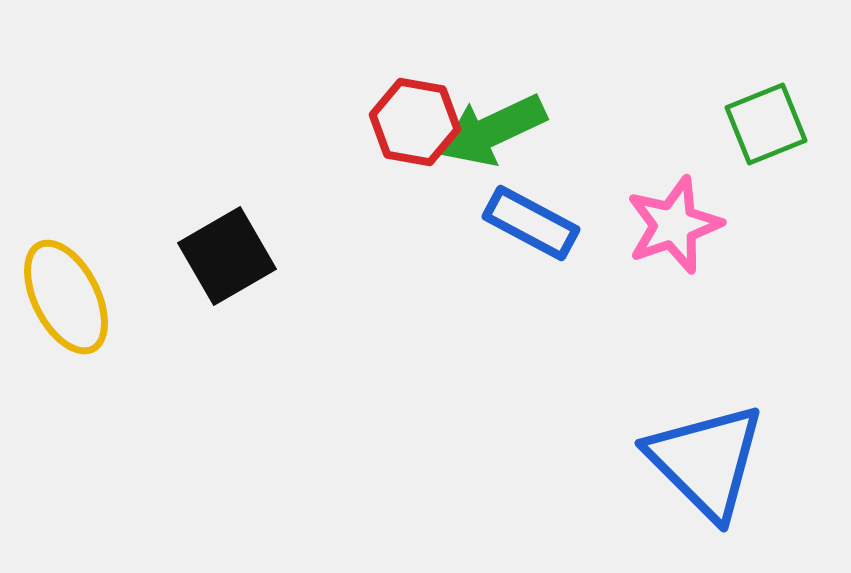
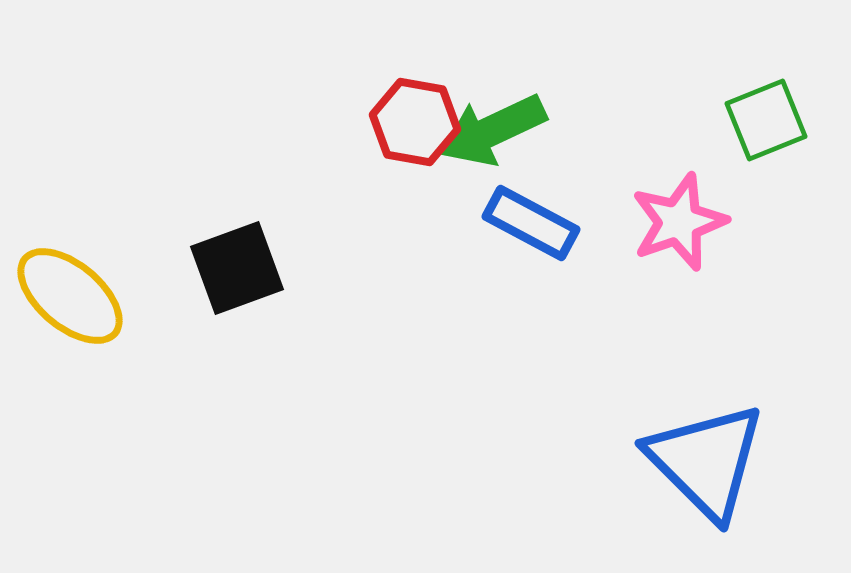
green square: moved 4 px up
pink star: moved 5 px right, 3 px up
black square: moved 10 px right, 12 px down; rotated 10 degrees clockwise
yellow ellipse: moved 4 px right, 1 px up; rotated 23 degrees counterclockwise
